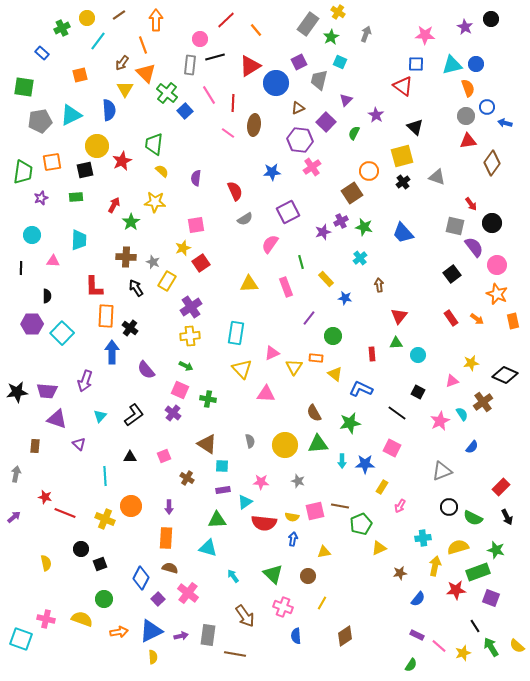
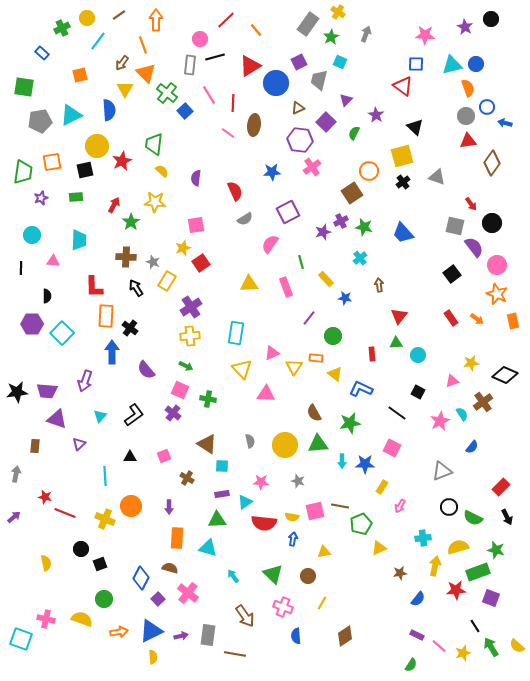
purple triangle at (79, 444): rotated 32 degrees clockwise
purple rectangle at (223, 490): moved 1 px left, 4 px down
orange rectangle at (166, 538): moved 11 px right
